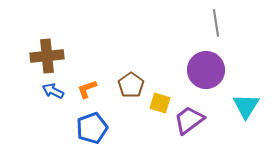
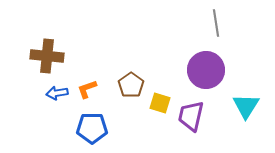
brown cross: rotated 12 degrees clockwise
blue arrow: moved 4 px right, 2 px down; rotated 35 degrees counterclockwise
purple trapezoid: moved 2 px right, 4 px up; rotated 40 degrees counterclockwise
blue pentagon: rotated 20 degrees clockwise
